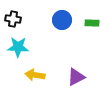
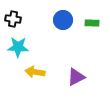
blue circle: moved 1 px right
yellow arrow: moved 3 px up
